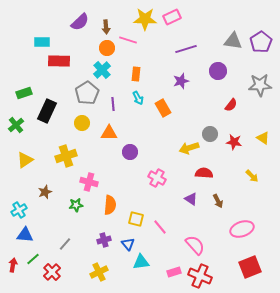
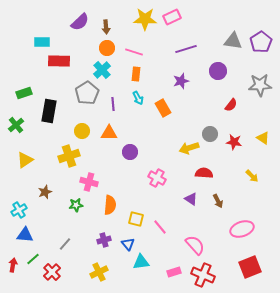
pink line at (128, 40): moved 6 px right, 12 px down
black rectangle at (47, 111): moved 2 px right; rotated 15 degrees counterclockwise
yellow circle at (82, 123): moved 8 px down
yellow cross at (66, 156): moved 3 px right
red cross at (200, 276): moved 3 px right, 1 px up
